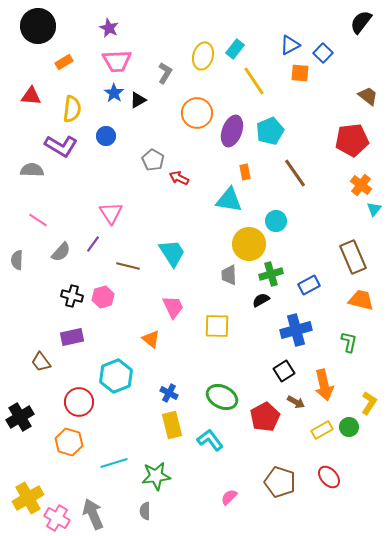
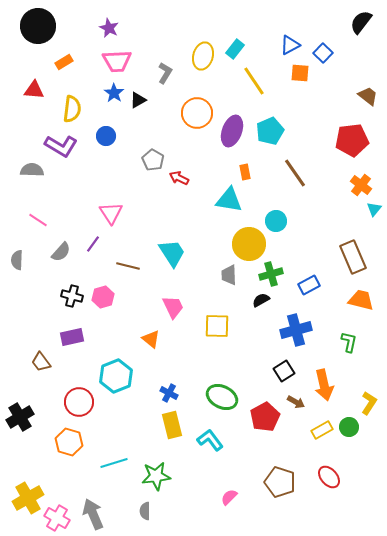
red triangle at (31, 96): moved 3 px right, 6 px up
